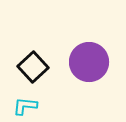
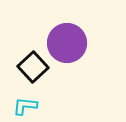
purple circle: moved 22 px left, 19 px up
